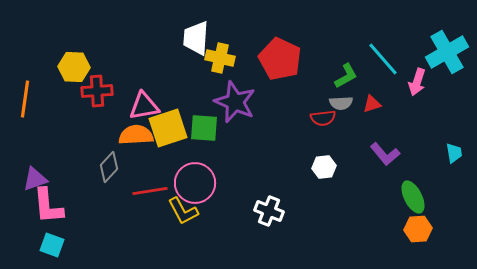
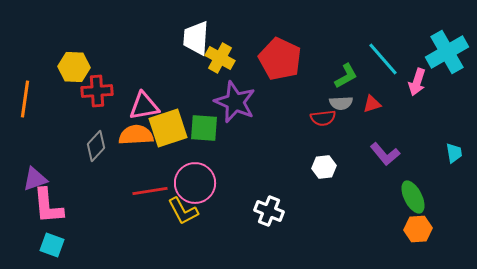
yellow cross: rotated 16 degrees clockwise
gray diamond: moved 13 px left, 21 px up
